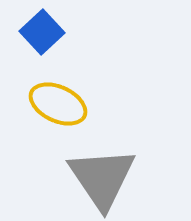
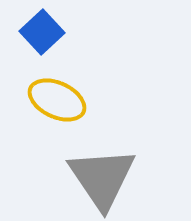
yellow ellipse: moved 1 px left, 4 px up
